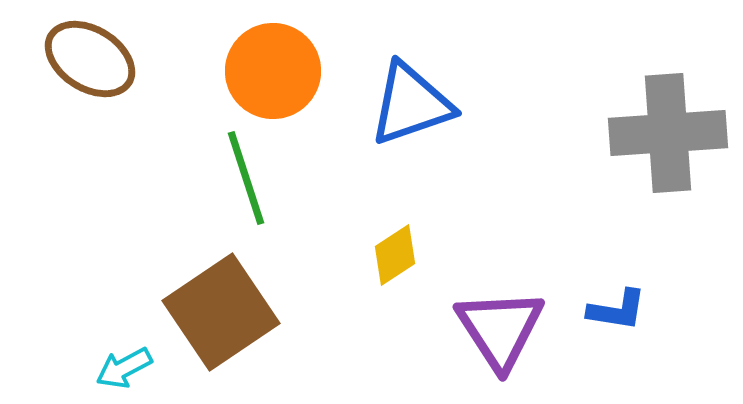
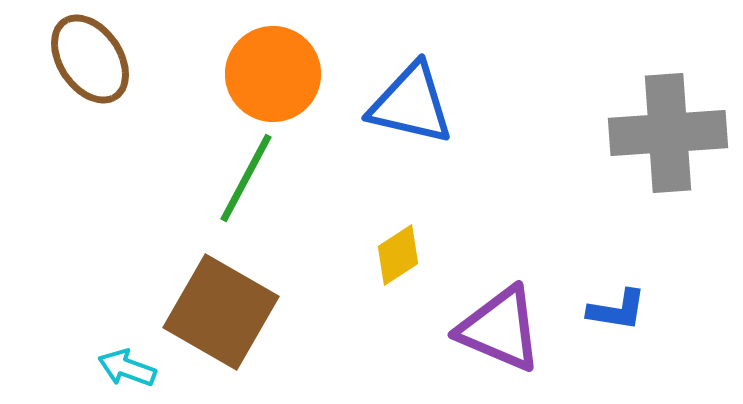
brown ellipse: rotated 24 degrees clockwise
orange circle: moved 3 px down
blue triangle: rotated 32 degrees clockwise
green line: rotated 46 degrees clockwise
yellow diamond: moved 3 px right
brown square: rotated 26 degrees counterclockwise
purple triangle: rotated 34 degrees counterclockwise
cyan arrow: moved 3 px right; rotated 48 degrees clockwise
